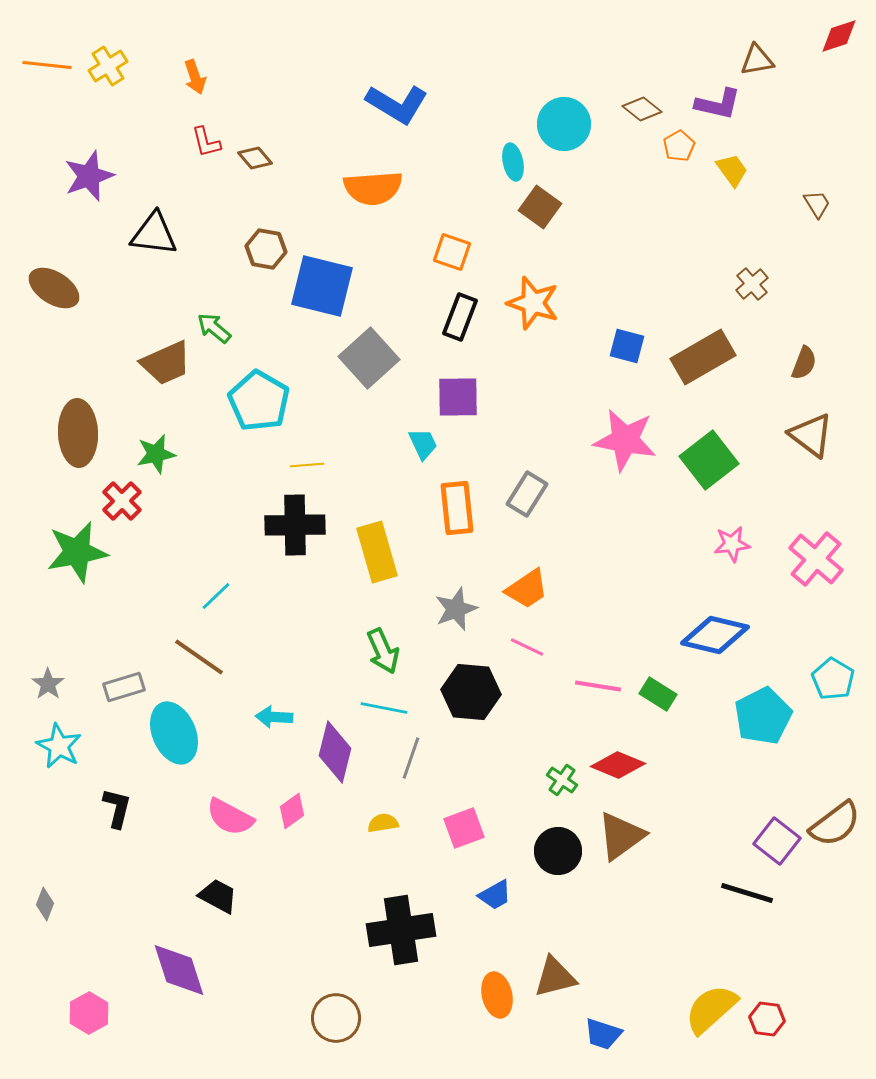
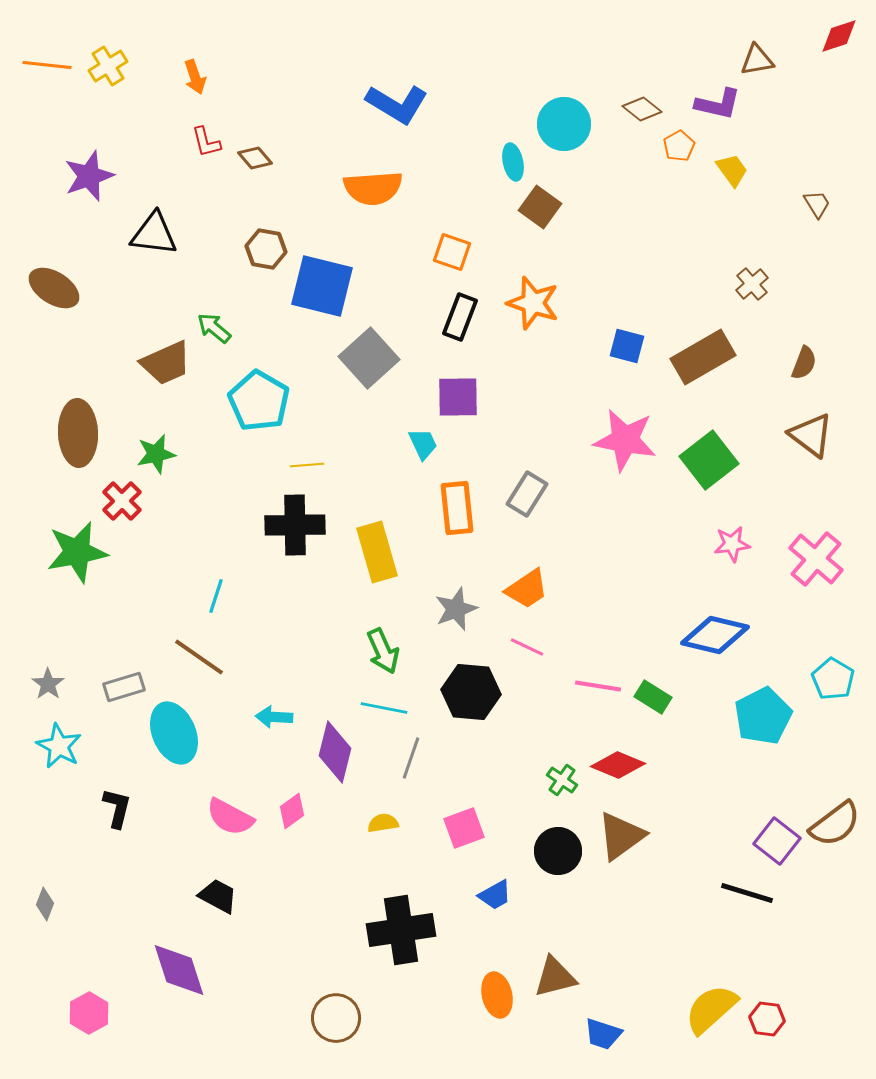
cyan line at (216, 596): rotated 28 degrees counterclockwise
green rectangle at (658, 694): moved 5 px left, 3 px down
